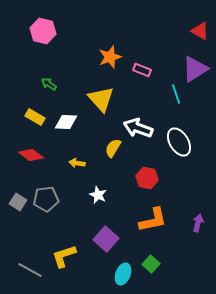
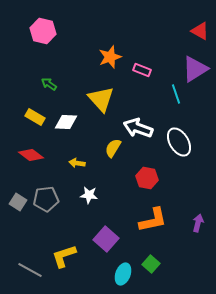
white star: moved 9 px left; rotated 18 degrees counterclockwise
